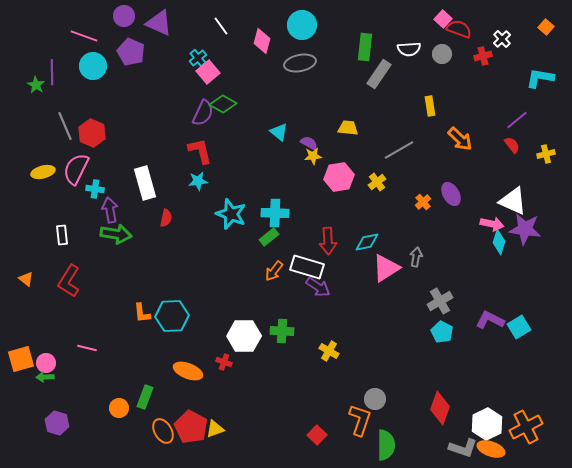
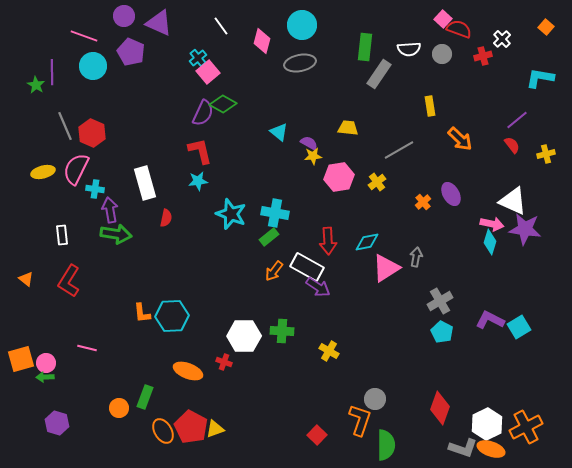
cyan cross at (275, 213): rotated 8 degrees clockwise
cyan diamond at (499, 242): moved 9 px left
white rectangle at (307, 267): rotated 12 degrees clockwise
